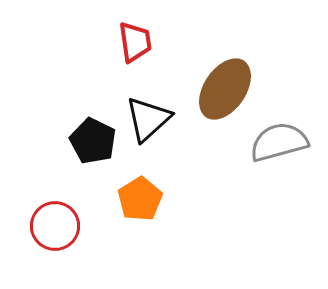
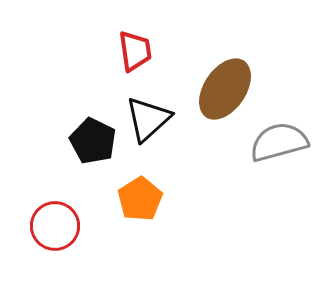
red trapezoid: moved 9 px down
